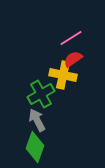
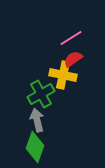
gray arrow: rotated 15 degrees clockwise
